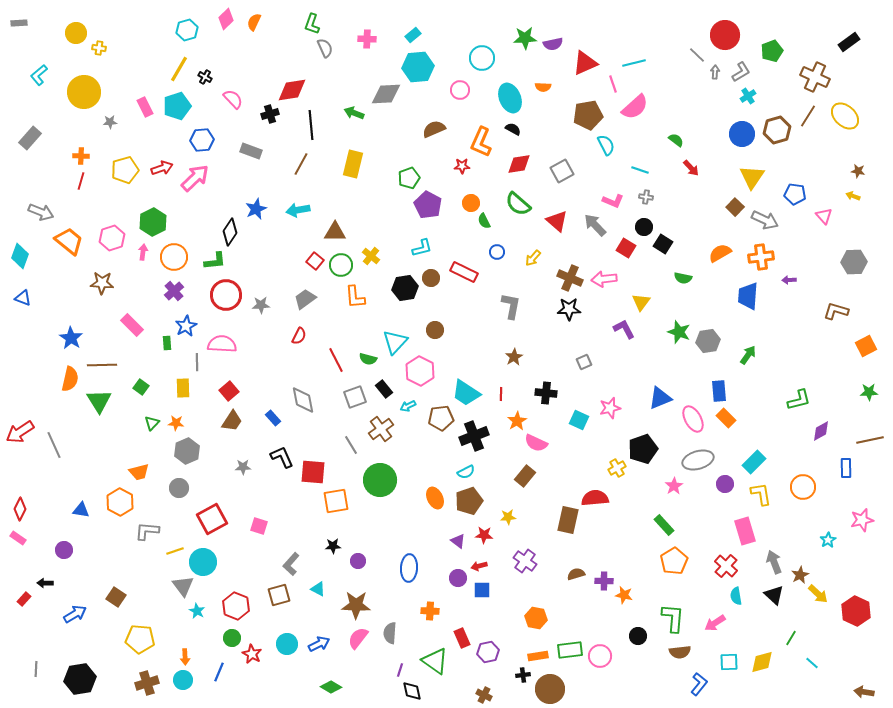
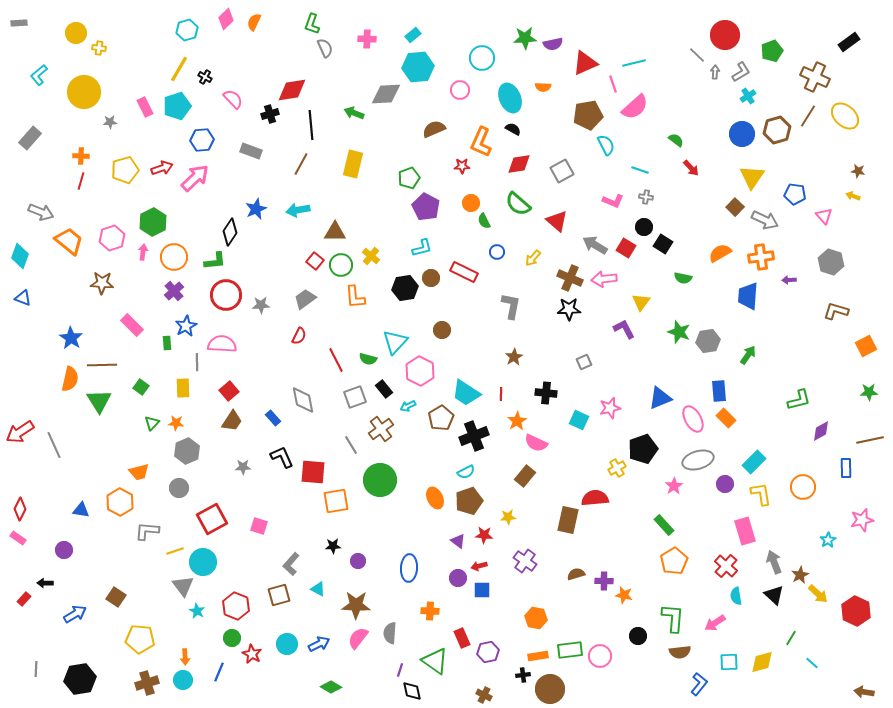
purple pentagon at (428, 205): moved 2 px left, 2 px down
gray arrow at (595, 225): moved 20 px down; rotated 15 degrees counterclockwise
gray hexagon at (854, 262): moved 23 px left; rotated 20 degrees clockwise
brown circle at (435, 330): moved 7 px right
brown pentagon at (441, 418): rotated 25 degrees counterclockwise
